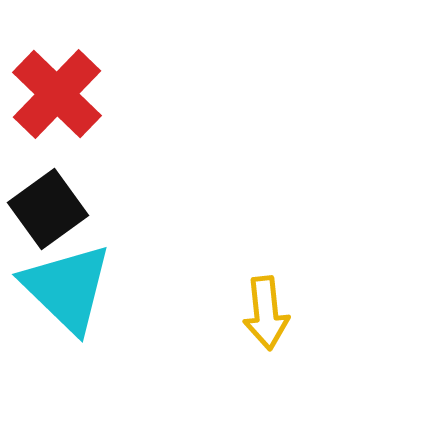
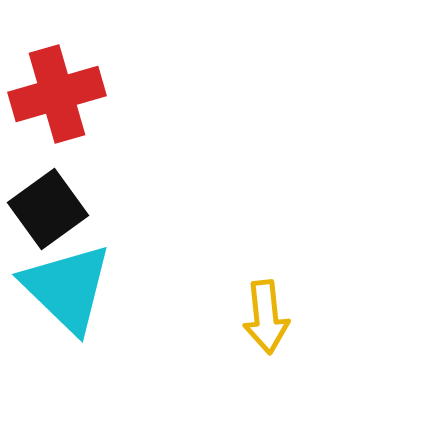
red cross: rotated 30 degrees clockwise
yellow arrow: moved 4 px down
